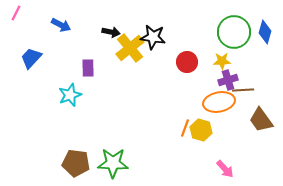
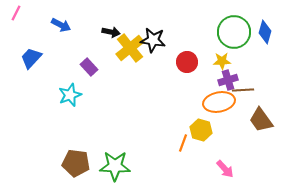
black star: moved 3 px down
purple rectangle: moved 1 px right, 1 px up; rotated 42 degrees counterclockwise
orange line: moved 2 px left, 15 px down
green star: moved 2 px right, 3 px down
